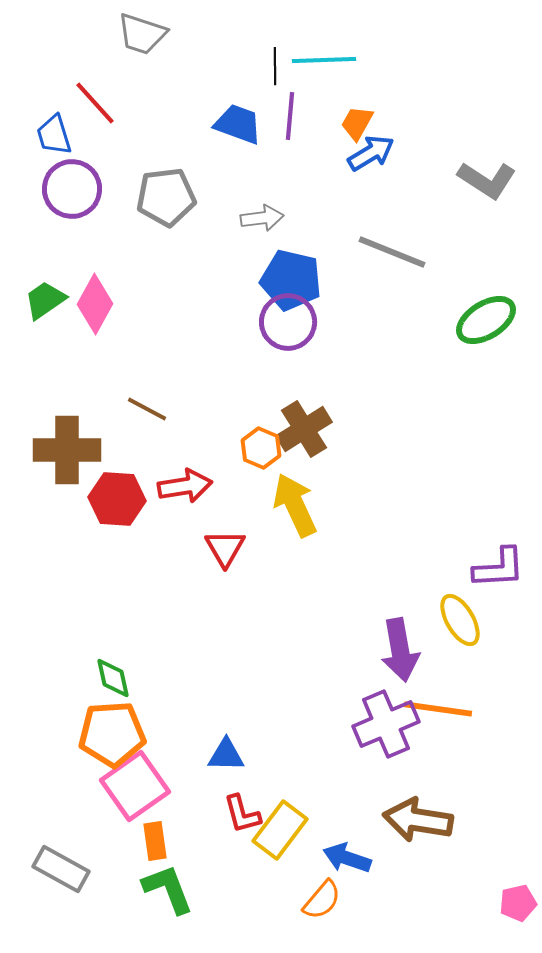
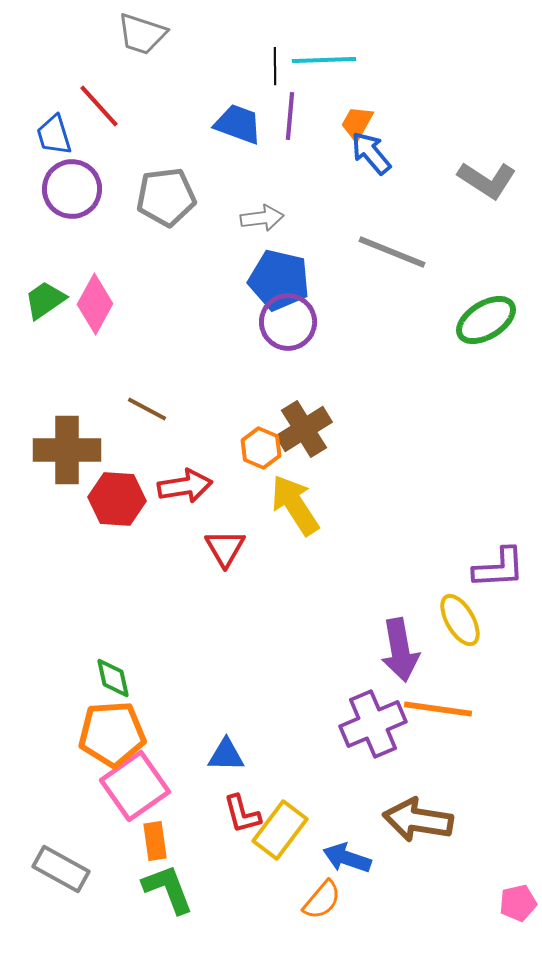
red line at (95, 103): moved 4 px right, 3 px down
blue arrow at (371, 153): rotated 99 degrees counterclockwise
blue pentagon at (291, 280): moved 12 px left
yellow arrow at (295, 505): rotated 8 degrees counterclockwise
purple cross at (386, 724): moved 13 px left
